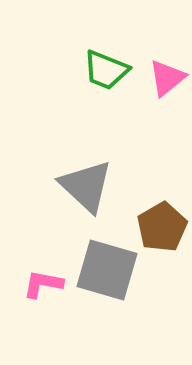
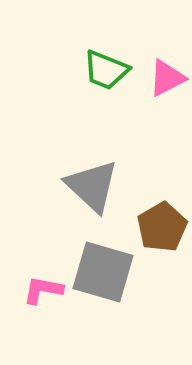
pink triangle: rotated 12 degrees clockwise
gray triangle: moved 6 px right
gray square: moved 4 px left, 2 px down
pink L-shape: moved 6 px down
